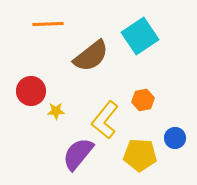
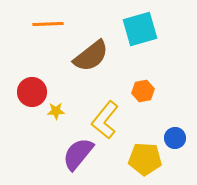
cyan square: moved 7 px up; rotated 18 degrees clockwise
red circle: moved 1 px right, 1 px down
orange hexagon: moved 9 px up
yellow pentagon: moved 5 px right, 4 px down
